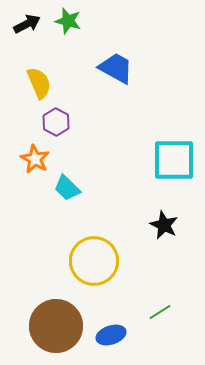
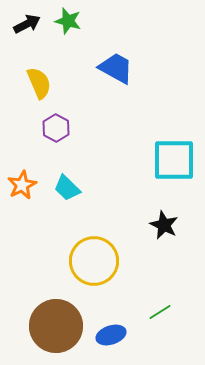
purple hexagon: moved 6 px down
orange star: moved 13 px left, 26 px down; rotated 16 degrees clockwise
